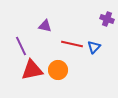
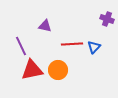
red line: rotated 15 degrees counterclockwise
